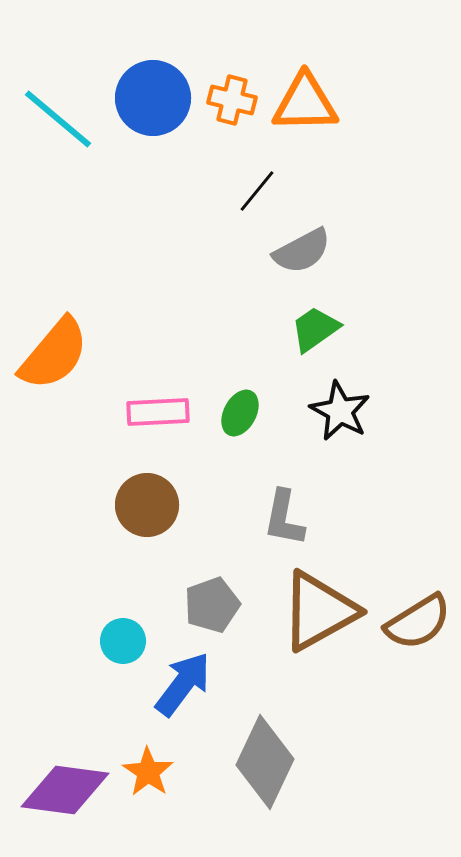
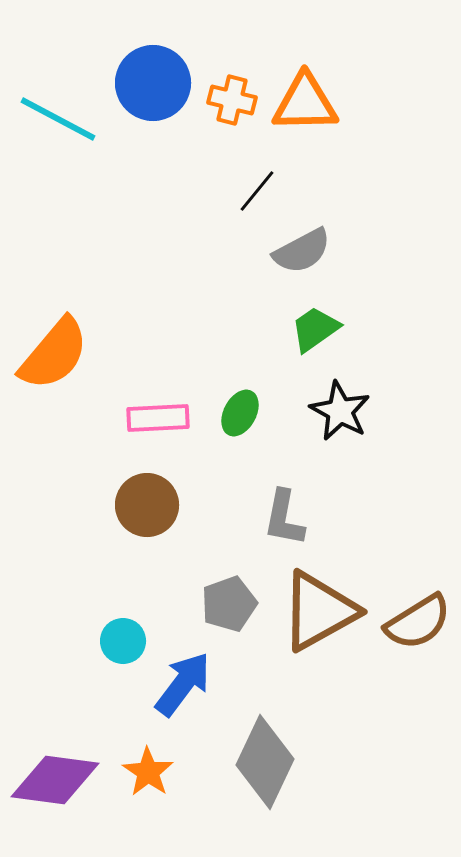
blue circle: moved 15 px up
cyan line: rotated 12 degrees counterclockwise
pink rectangle: moved 6 px down
gray pentagon: moved 17 px right, 1 px up
purple diamond: moved 10 px left, 10 px up
